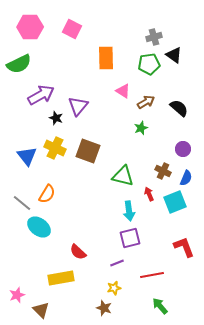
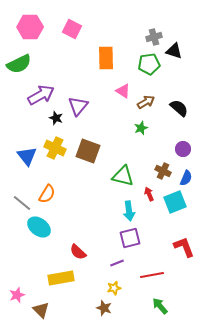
black triangle: moved 4 px up; rotated 18 degrees counterclockwise
